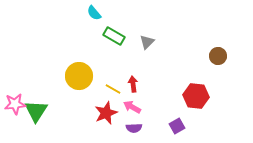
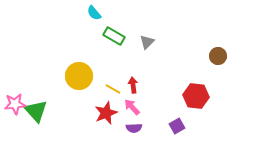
red arrow: moved 1 px down
pink arrow: rotated 18 degrees clockwise
green triangle: rotated 15 degrees counterclockwise
